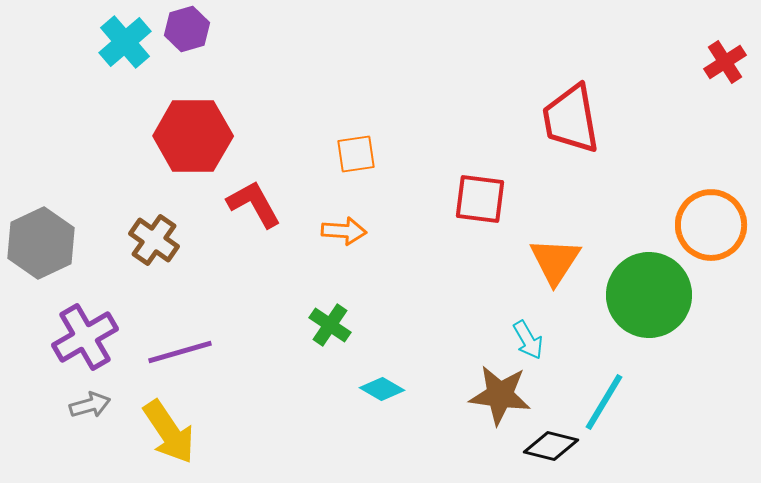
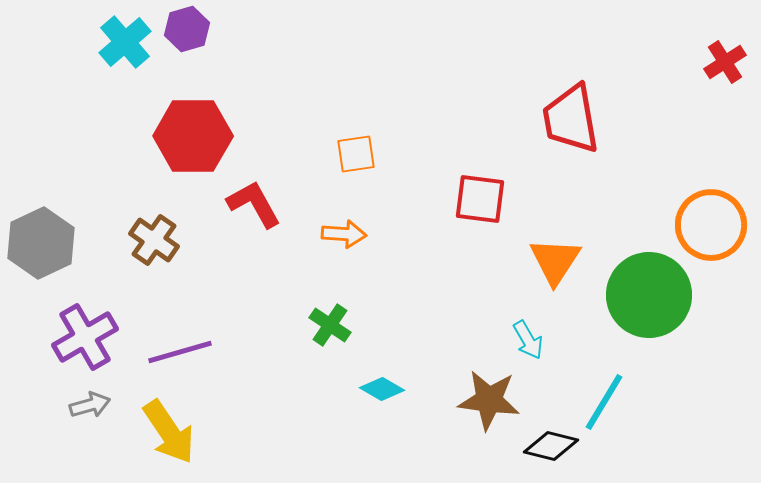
orange arrow: moved 3 px down
brown star: moved 11 px left, 5 px down
